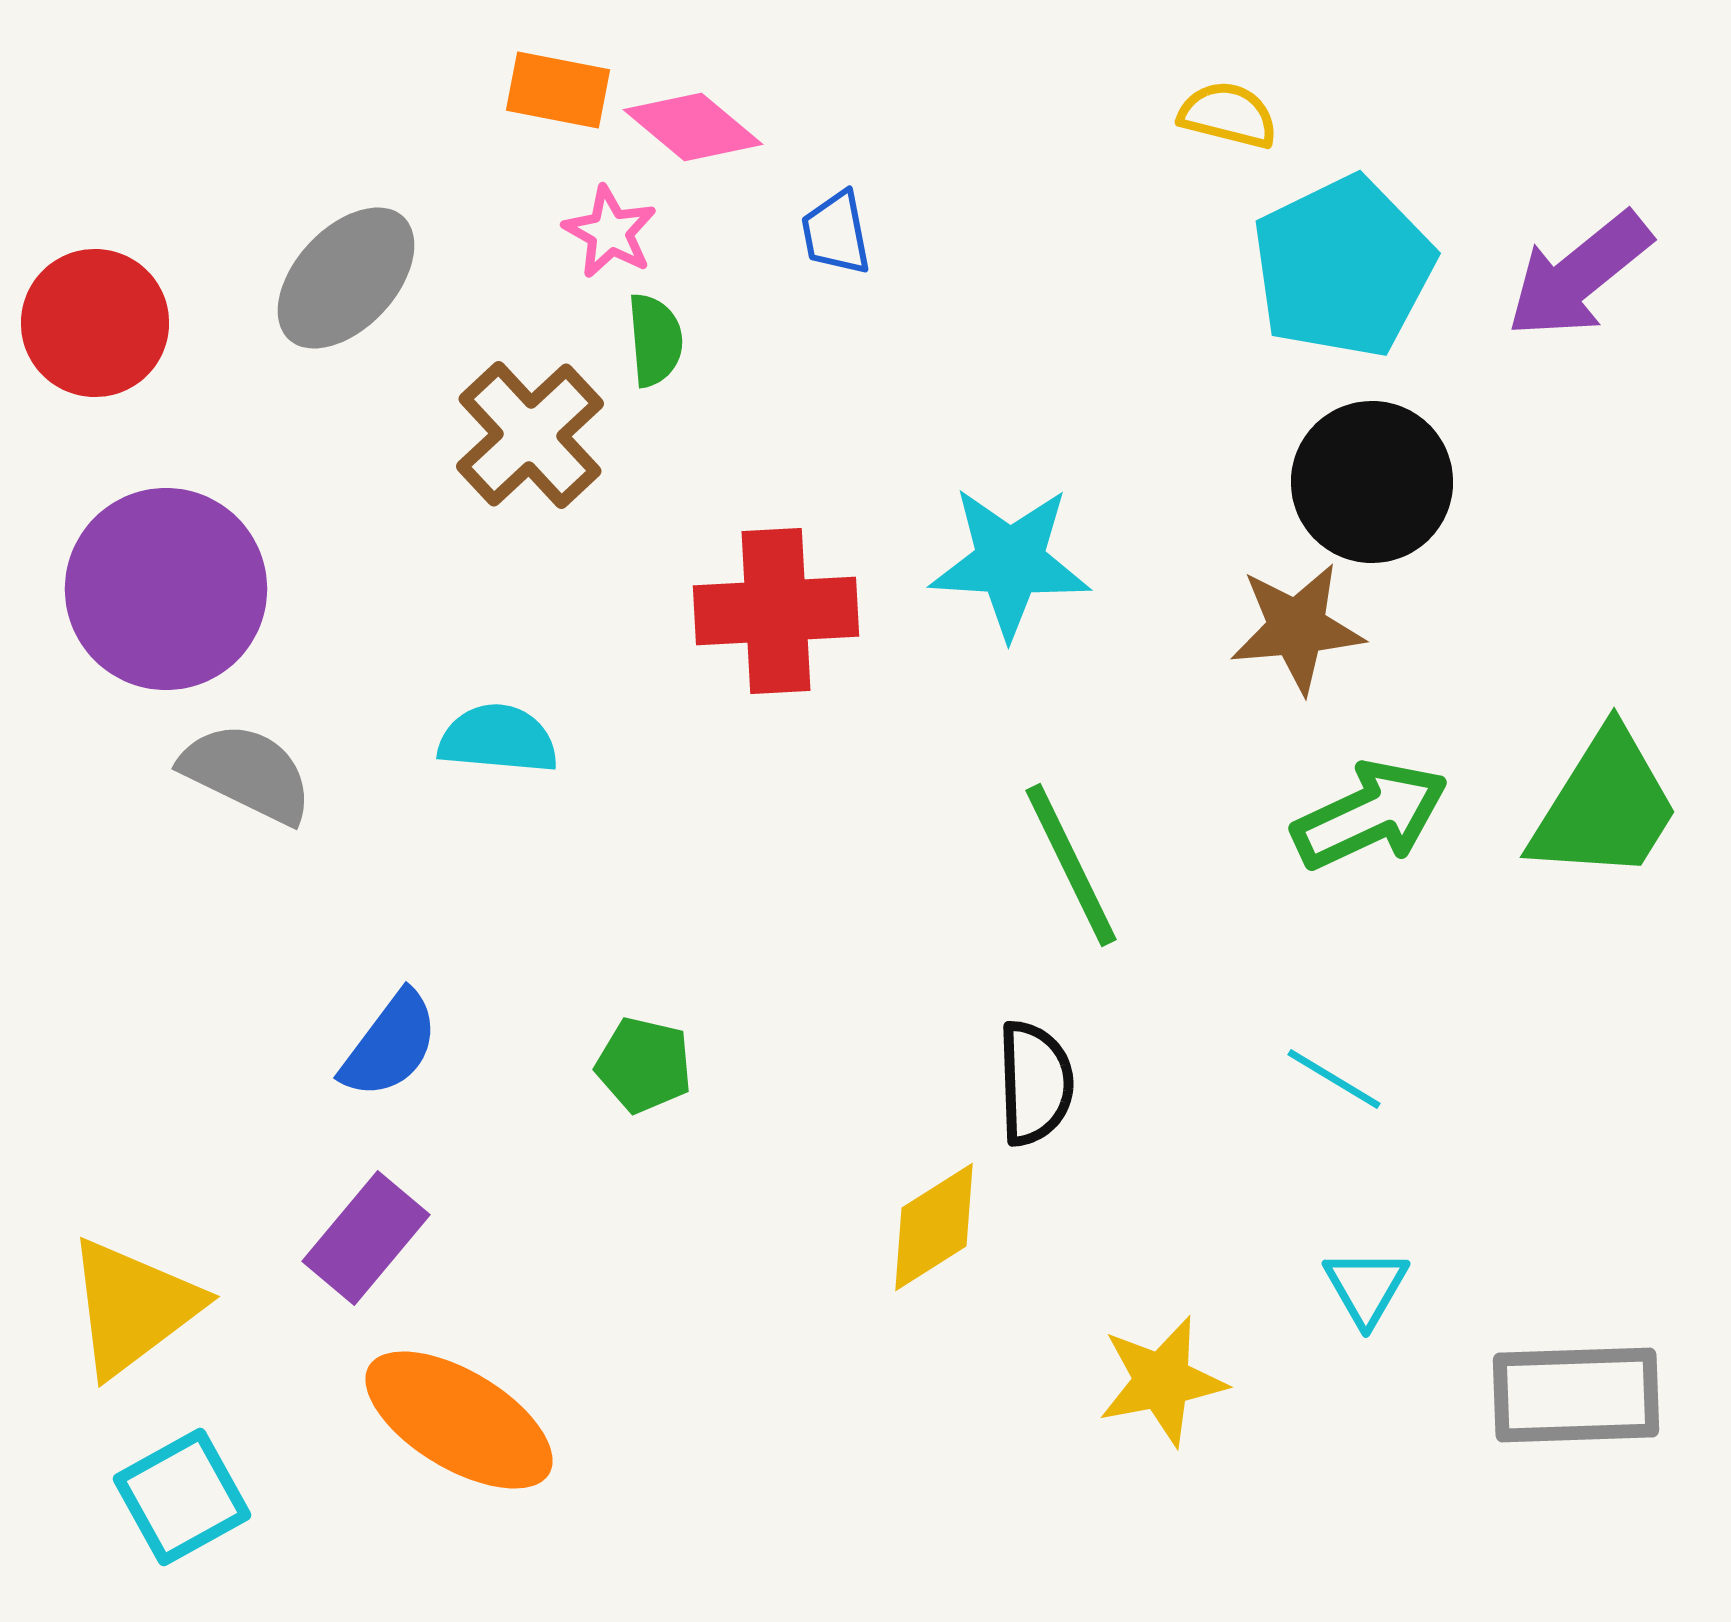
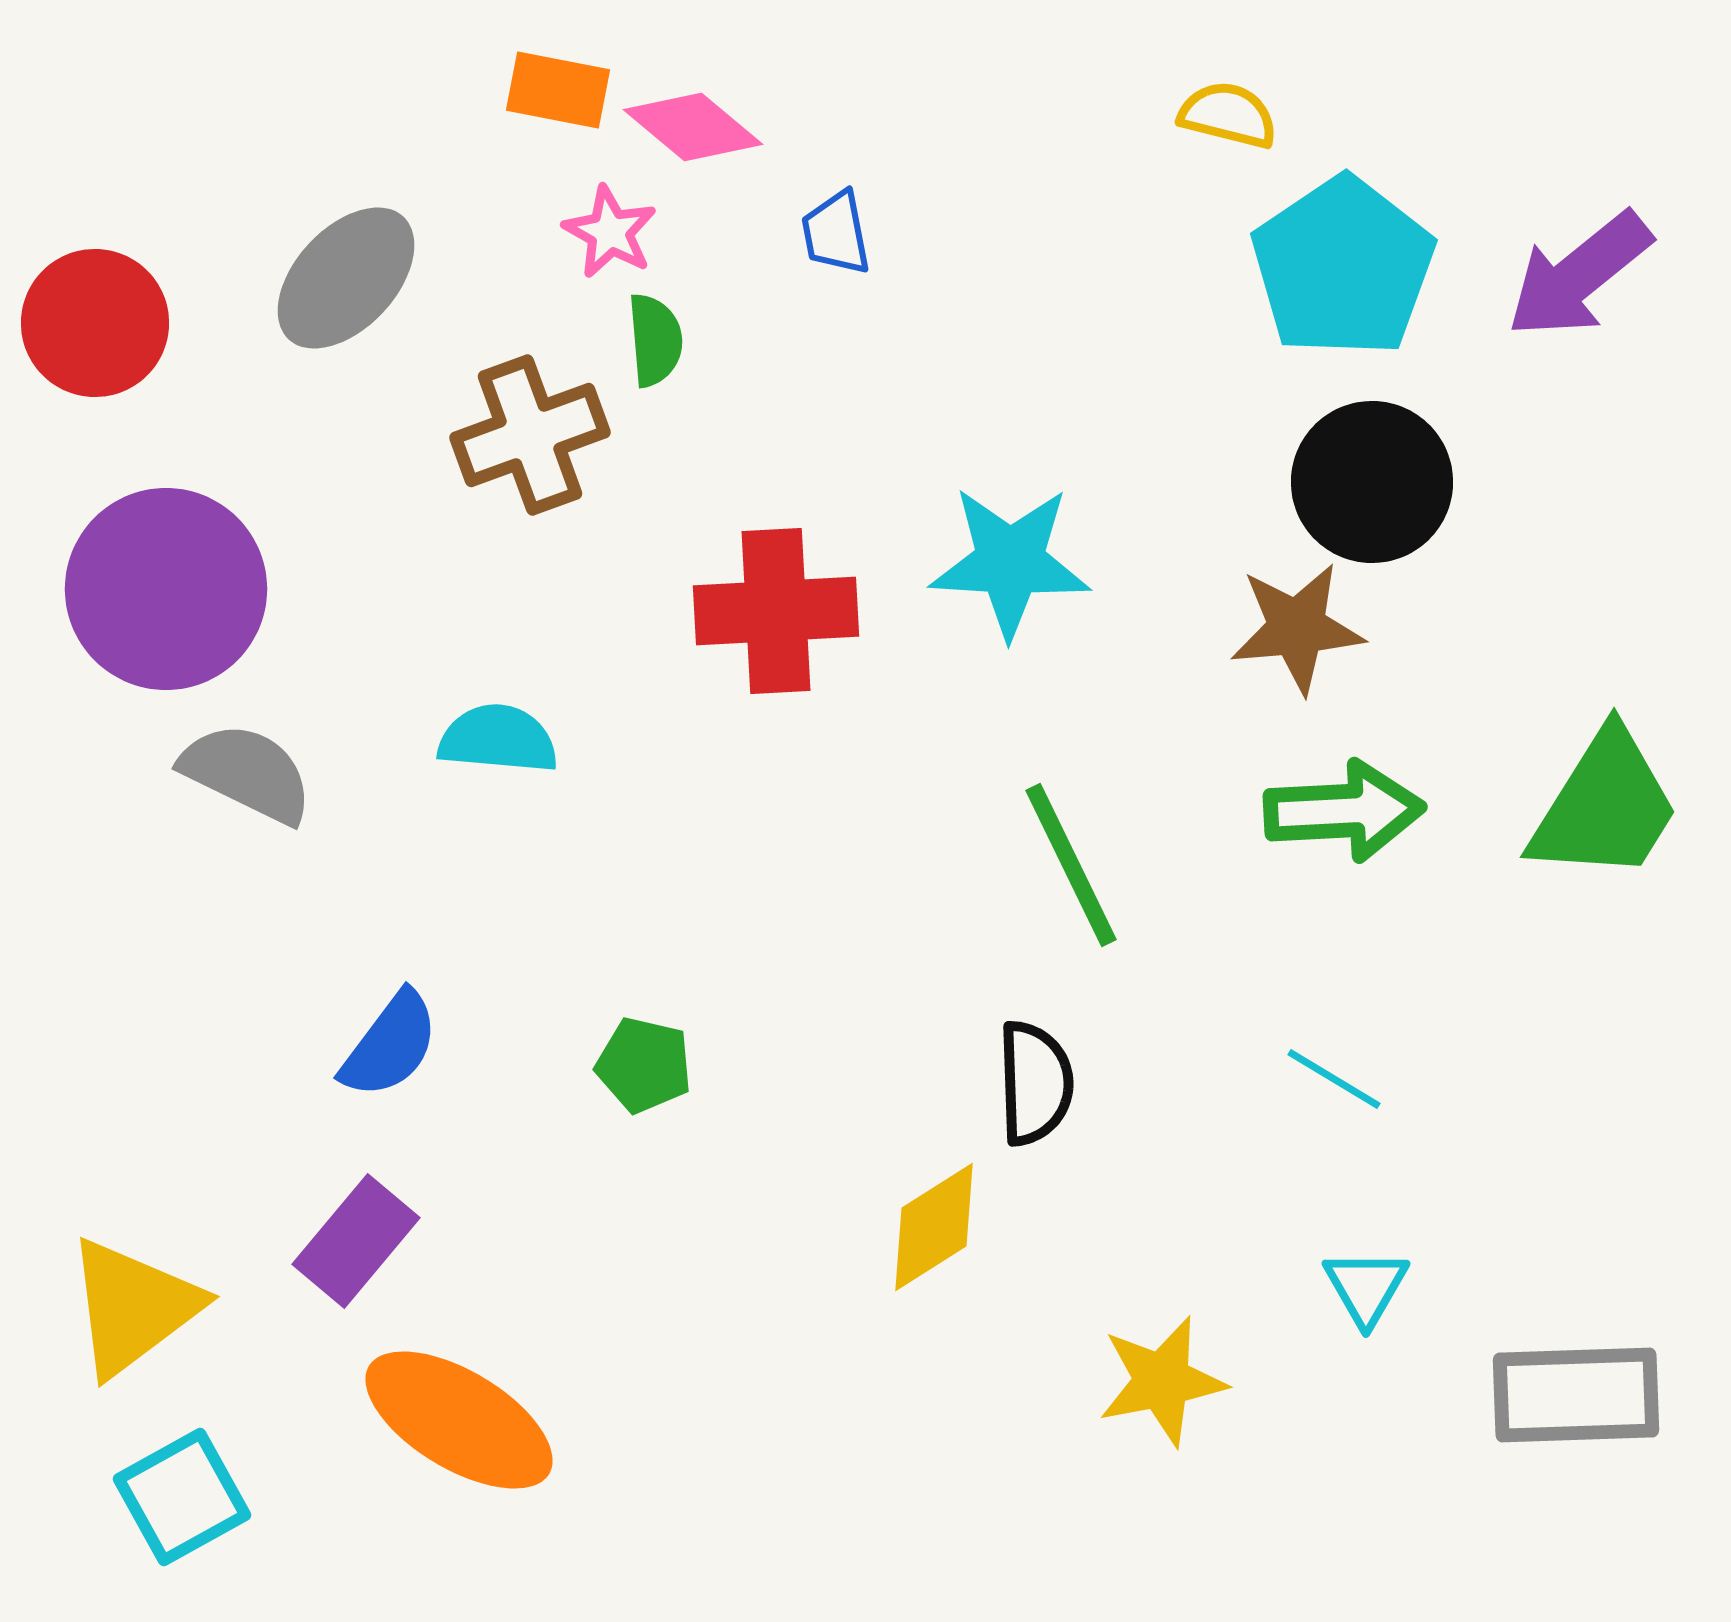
cyan pentagon: rotated 8 degrees counterclockwise
brown cross: rotated 23 degrees clockwise
green arrow: moved 26 px left, 4 px up; rotated 22 degrees clockwise
purple rectangle: moved 10 px left, 3 px down
